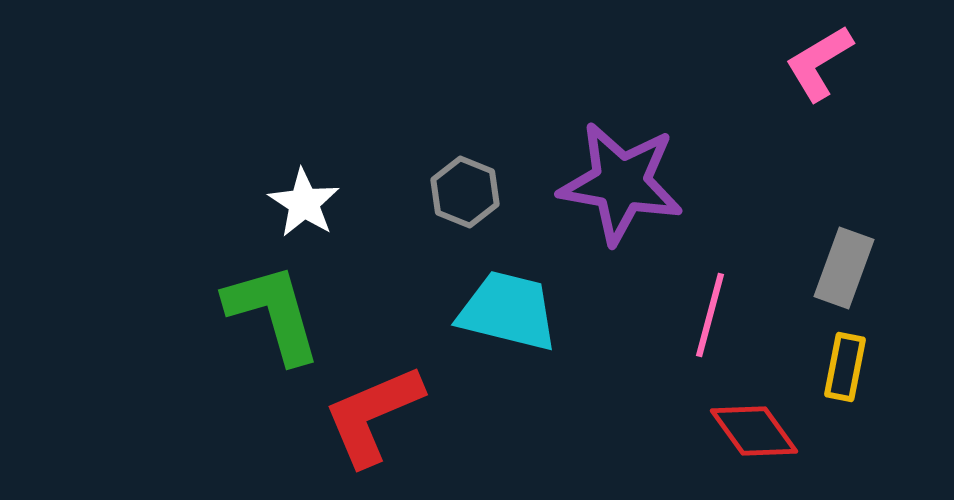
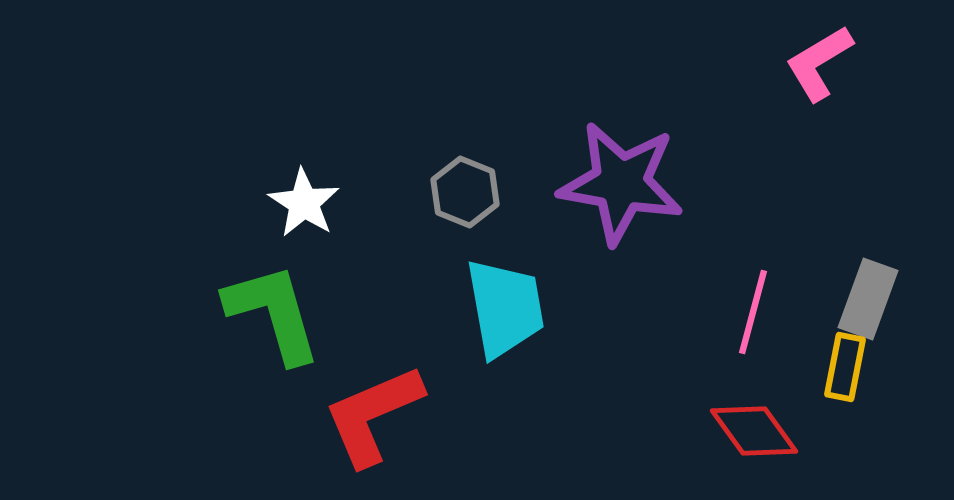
gray rectangle: moved 24 px right, 31 px down
cyan trapezoid: moved 3 px left, 3 px up; rotated 66 degrees clockwise
pink line: moved 43 px right, 3 px up
